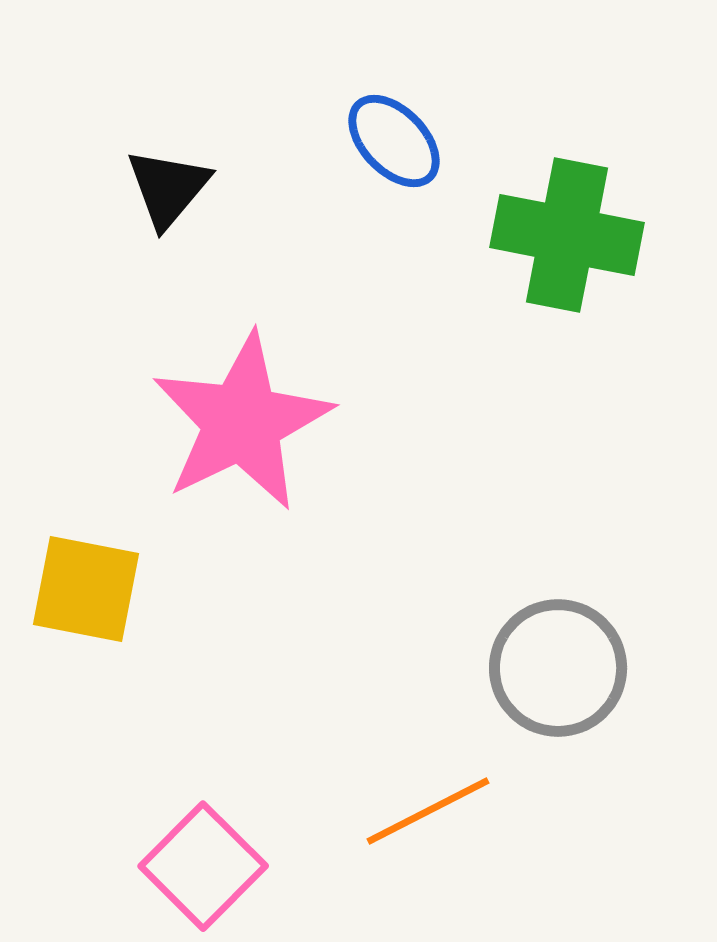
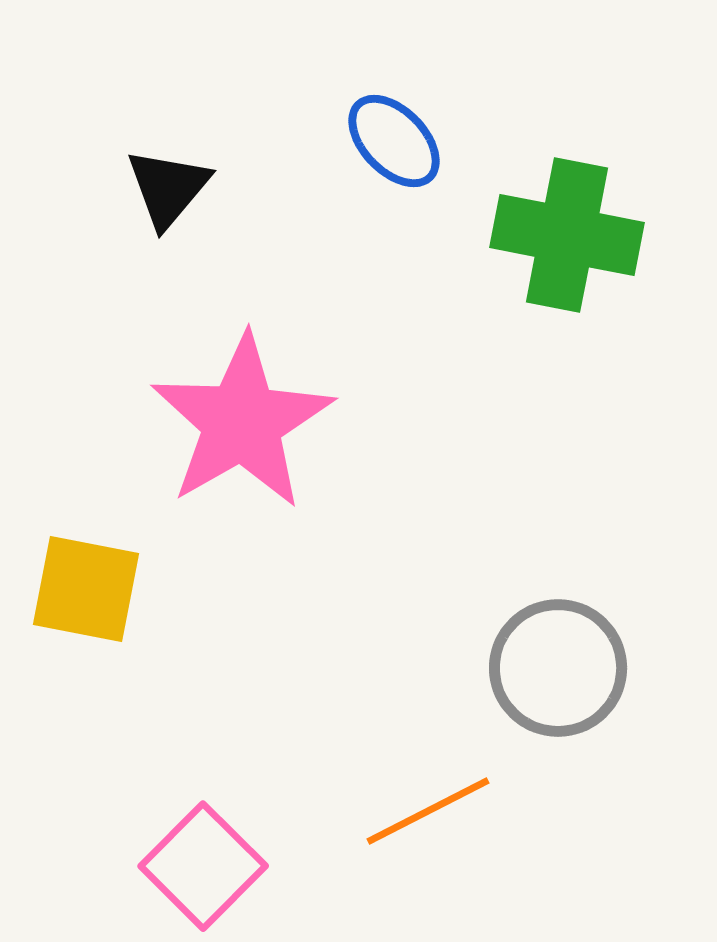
pink star: rotated 4 degrees counterclockwise
